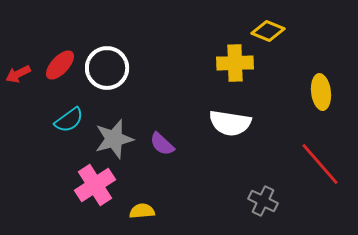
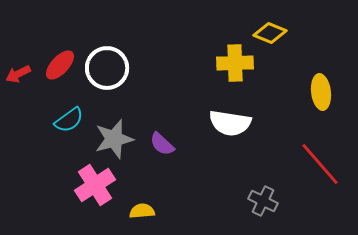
yellow diamond: moved 2 px right, 2 px down
